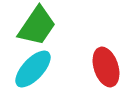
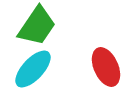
red ellipse: rotated 6 degrees counterclockwise
